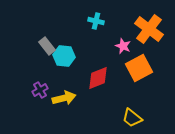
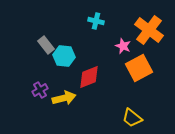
orange cross: moved 1 px down
gray rectangle: moved 1 px left, 1 px up
red diamond: moved 9 px left, 1 px up
